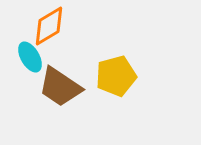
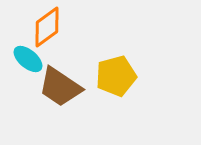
orange diamond: moved 2 px left, 1 px down; rotated 6 degrees counterclockwise
cyan ellipse: moved 2 px left, 2 px down; rotated 20 degrees counterclockwise
